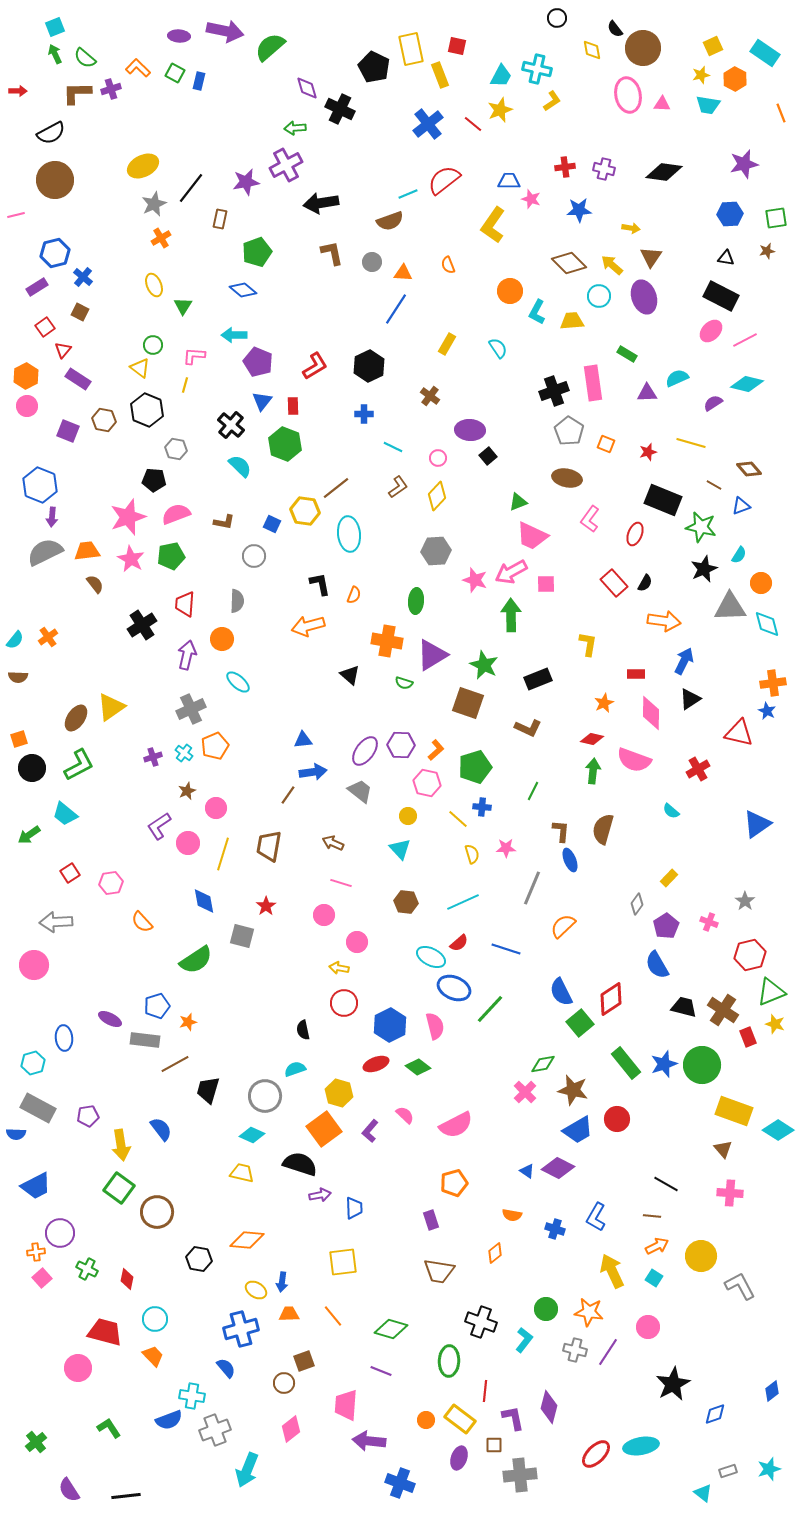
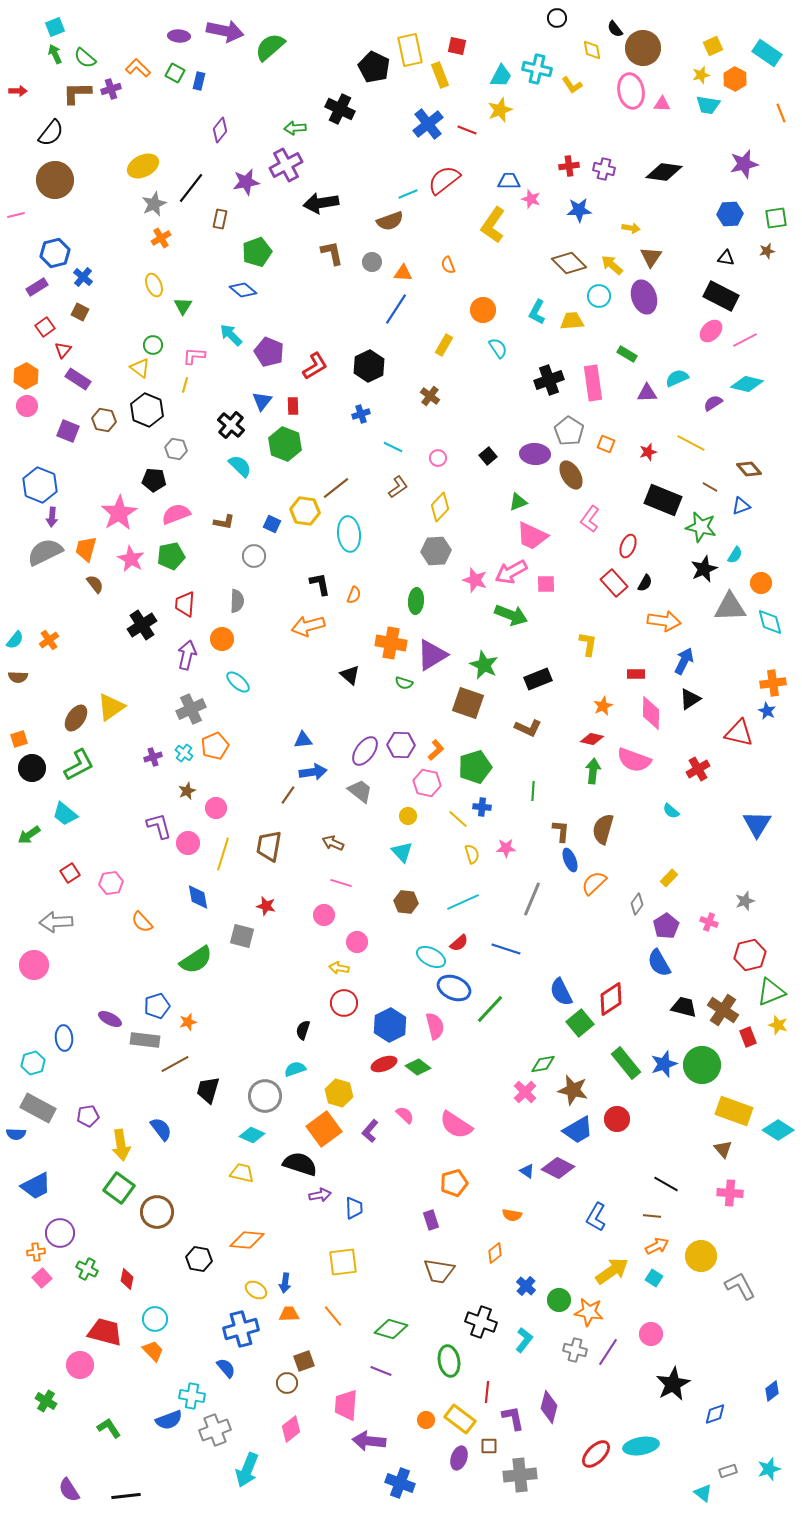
yellow rectangle at (411, 49): moved 1 px left, 1 px down
cyan rectangle at (765, 53): moved 2 px right
purple diamond at (307, 88): moved 87 px left, 42 px down; rotated 55 degrees clockwise
pink ellipse at (628, 95): moved 3 px right, 4 px up
yellow L-shape at (552, 101): moved 20 px right, 16 px up; rotated 90 degrees clockwise
red line at (473, 124): moved 6 px left, 6 px down; rotated 18 degrees counterclockwise
black semicircle at (51, 133): rotated 24 degrees counterclockwise
red cross at (565, 167): moved 4 px right, 1 px up
orange circle at (510, 291): moved 27 px left, 19 px down
cyan arrow at (234, 335): moved 3 px left; rotated 45 degrees clockwise
yellow rectangle at (447, 344): moved 3 px left, 1 px down
purple pentagon at (258, 362): moved 11 px right, 10 px up
black cross at (554, 391): moved 5 px left, 11 px up
blue cross at (364, 414): moved 3 px left; rotated 18 degrees counterclockwise
purple ellipse at (470, 430): moved 65 px right, 24 px down
yellow line at (691, 443): rotated 12 degrees clockwise
brown ellipse at (567, 478): moved 4 px right, 3 px up; rotated 48 degrees clockwise
brown line at (714, 485): moved 4 px left, 2 px down
yellow diamond at (437, 496): moved 3 px right, 11 px down
pink star at (128, 517): moved 9 px left, 4 px up; rotated 12 degrees counterclockwise
red ellipse at (635, 534): moved 7 px left, 12 px down
orange trapezoid at (87, 551): moved 1 px left, 2 px up; rotated 68 degrees counterclockwise
cyan semicircle at (739, 555): moved 4 px left
green arrow at (511, 615): rotated 112 degrees clockwise
cyan diamond at (767, 624): moved 3 px right, 2 px up
orange cross at (48, 637): moved 1 px right, 3 px down
orange cross at (387, 641): moved 4 px right, 2 px down
orange star at (604, 703): moved 1 px left, 3 px down
green line at (533, 791): rotated 24 degrees counterclockwise
blue triangle at (757, 824): rotated 24 degrees counterclockwise
purple L-shape at (159, 826): rotated 108 degrees clockwise
cyan triangle at (400, 849): moved 2 px right, 3 px down
gray line at (532, 888): moved 11 px down
blue diamond at (204, 901): moved 6 px left, 4 px up
gray star at (745, 901): rotated 18 degrees clockwise
red star at (266, 906): rotated 24 degrees counterclockwise
orange semicircle at (563, 926): moved 31 px right, 43 px up
blue semicircle at (657, 965): moved 2 px right, 2 px up
yellow star at (775, 1024): moved 3 px right, 1 px down
black semicircle at (303, 1030): rotated 30 degrees clockwise
red ellipse at (376, 1064): moved 8 px right
pink semicircle at (456, 1125): rotated 60 degrees clockwise
blue cross at (555, 1229): moved 29 px left, 57 px down; rotated 24 degrees clockwise
yellow arrow at (612, 1271): rotated 80 degrees clockwise
blue arrow at (282, 1282): moved 3 px right, 1 px down
green circle at (546, 1309): moved 13 px right, 9 px up
pink circle at (648, 1327): moved 3 px right, 7 px down
orange trapezoid at (153, 1356): moved 5 px up
green ellipse at (449, 1361): rotated 12 degrees counterclockwise
pink circle at (78, 1368): moved 2 px right, 3 px up
brown circle at (284, 1383): moved 3 px right
red line at (485, 1391): moved 2 px right, 1 px down
green cross at (36, 1442): moved 10 px right, 41 px up; rotated 20 degrees counterclockwise
brown square at (494, 1445): moved 5 px left, 1 px down
